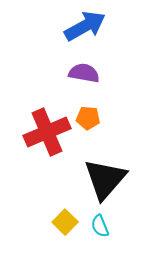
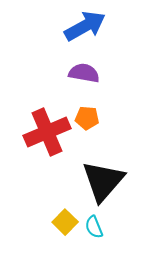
orange pentagon: moved 1 px left
black triangle: moved 2 px left, 2 px down
cyan semicircle: moved 6 px left, 1 px down
